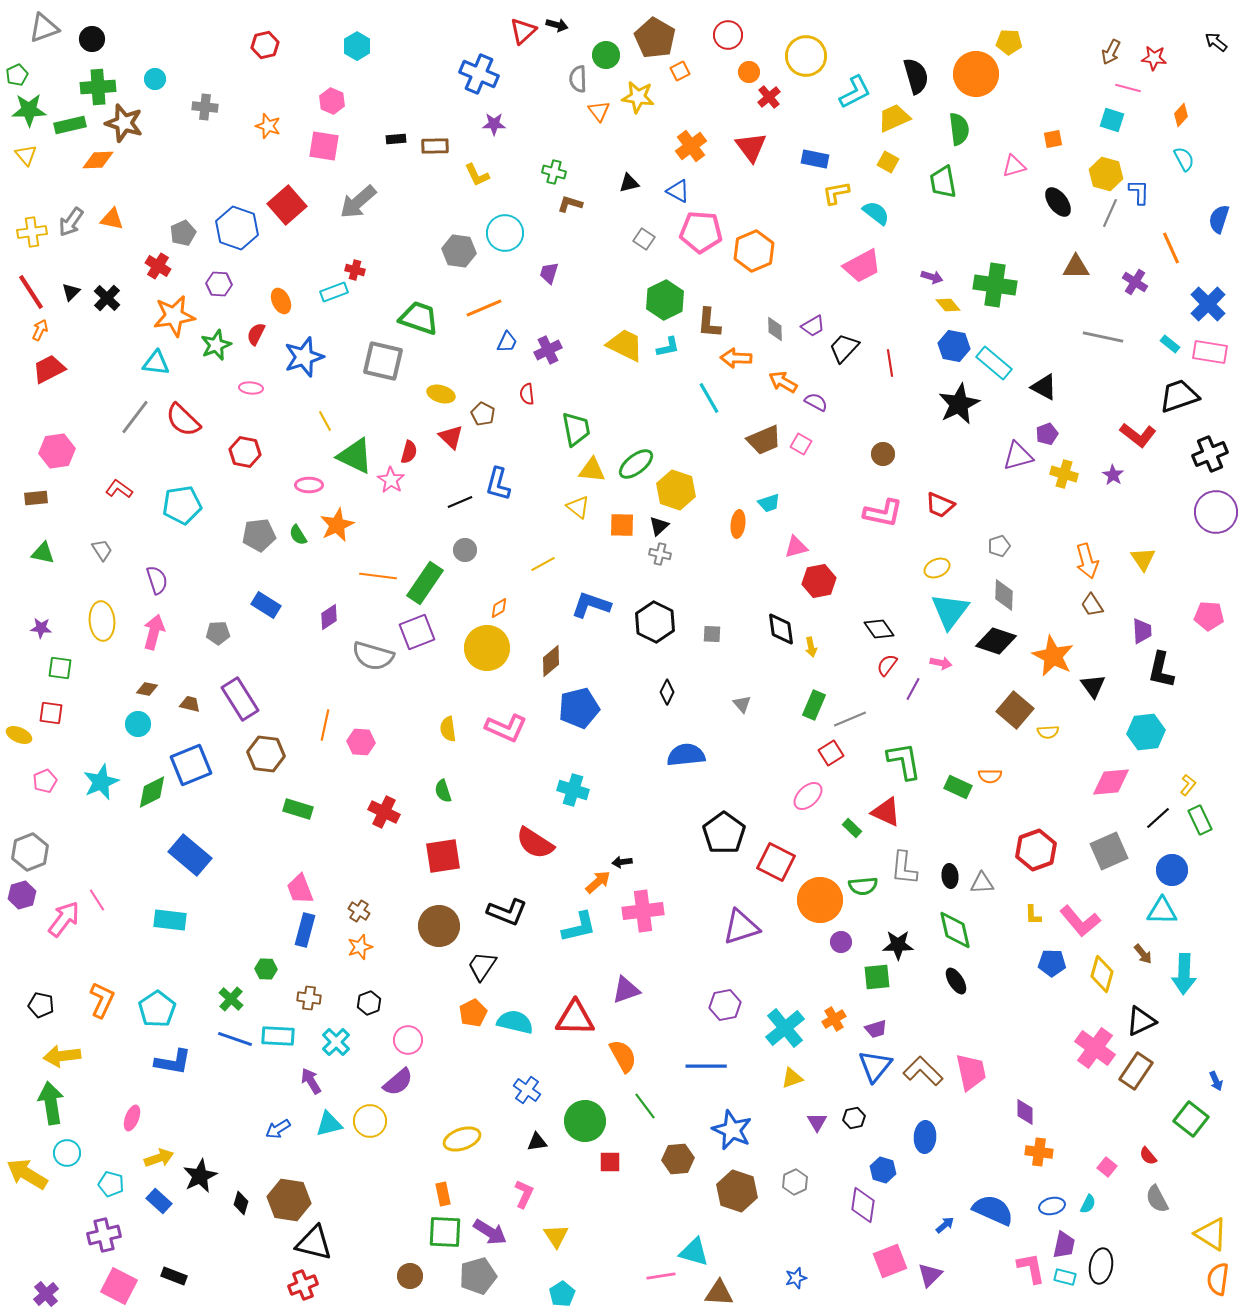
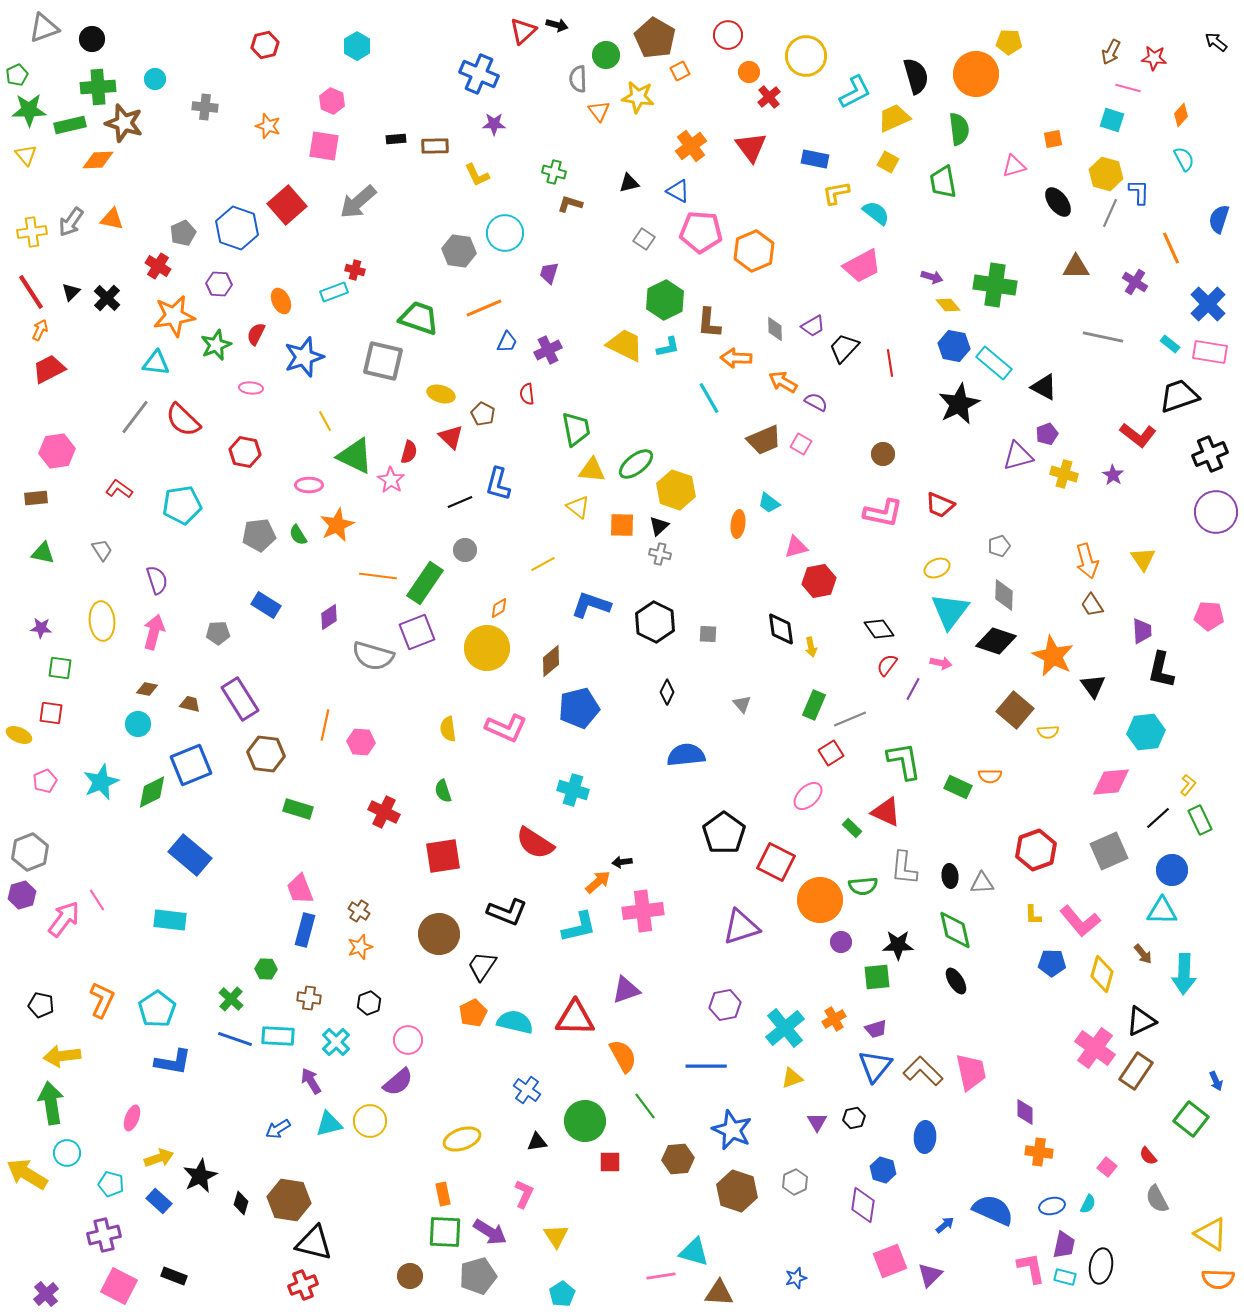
cyan trapezoid at (769, 503): rotated 55 degrees clockwise
gray square at (712, 634): moved 4 px left
brown circle at (439, 926): moved 8 px down
orange semicircle at (1218, 1279): rotated 96 degrees counterclockwise
